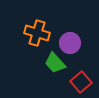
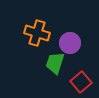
green trapezoid: rotated 60 degrees clockwise
